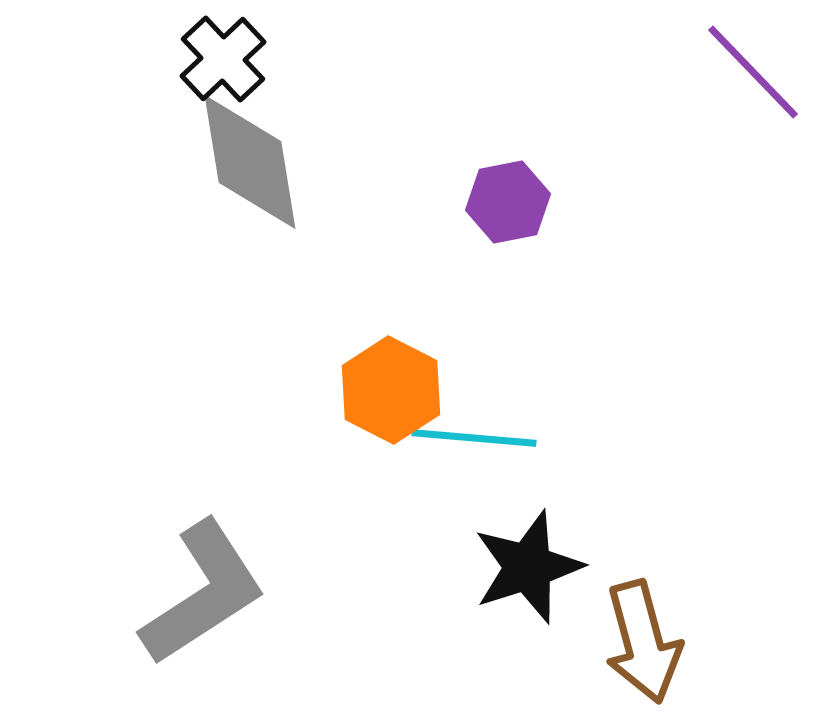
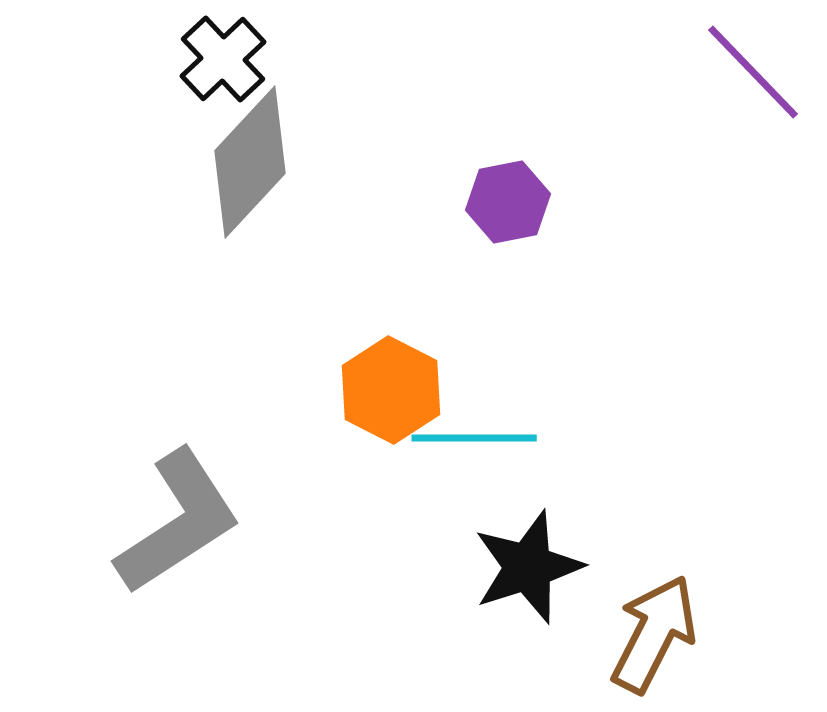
gray diamond: rotated 52 degrees clockwise
cyan line: rotated 5 degrees counterclockwise
gray L-shape: moved 25 px left, 71 px up
brown arrow: moved 11 px right, 8 px up; rotated 138 degrees counterclockwise
